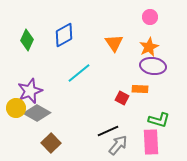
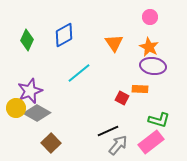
orange star: rotated 18 degrees counterclockwise
pink rectangle: rotated 55 degrees clockwise
